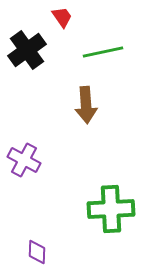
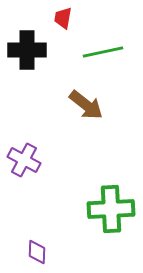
red trapezoid: moved 1 px right, 1 px down; rotated 135 degrees counterclockwise
black cross: rotated 36 degrees clockwise
brown arrow: rotated 48 degrees counterclockwise
